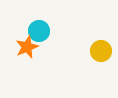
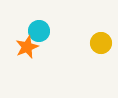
yellow circle: moved 8 px up
